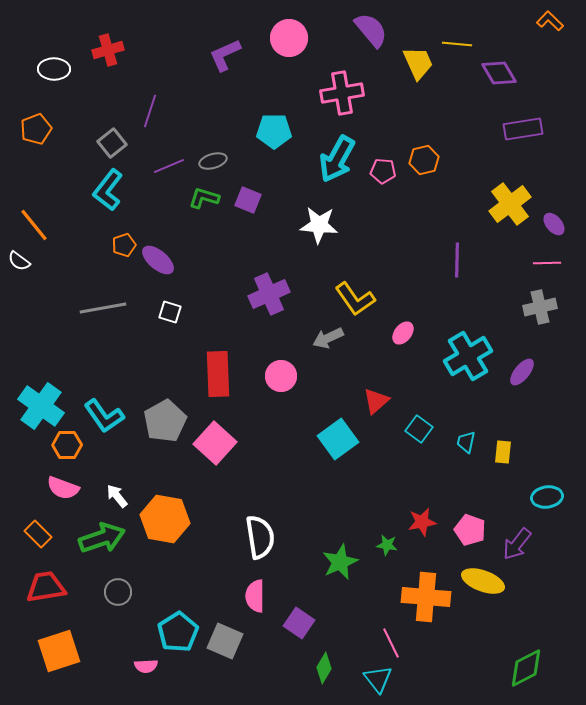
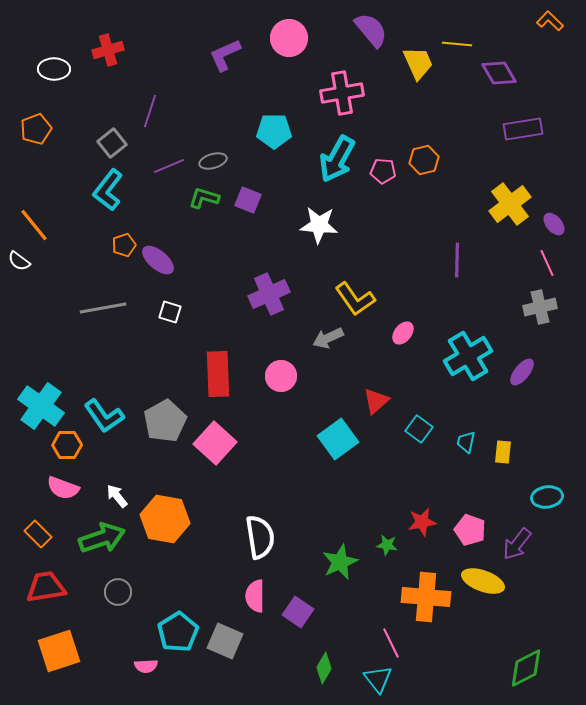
pink line at (547, 263): rotated 68 degrees clockwise
purple square at (299, 623): moved 1 px left, 11 px up
